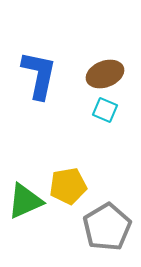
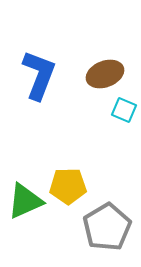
blue L-shape: rotated 9 degrees clockwise
cyan square: moved 19 px right
yellow pentagon: rotated 9 degrees clockwise
